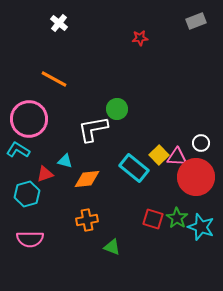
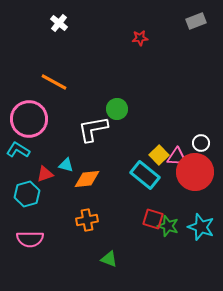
orange line: moved 3 px down
cyan triangle: moved 1 px right, 4 px down
cyan rectangle: moved 11 px right, 7 px down
red circle: moved 1 px left, 5 px up
green star: moved 9 px left, 8 px down; rotated 15 degrees counterclockwise
green triangle: moved 3 px left, 12 px down
